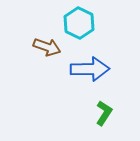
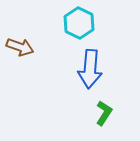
brown arrow: moved 27 px left
blue arrow: rotated 96 degrees clockwise
